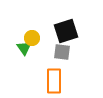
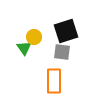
yellow circle: moved 2 px right, 1 px up
